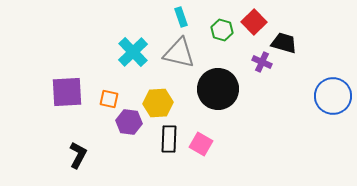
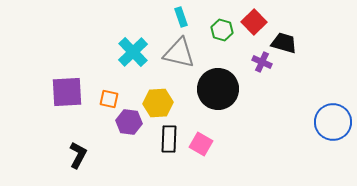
blue circle: moved 26 px down
